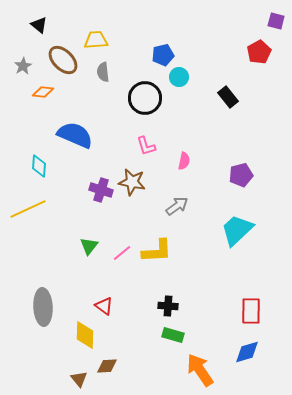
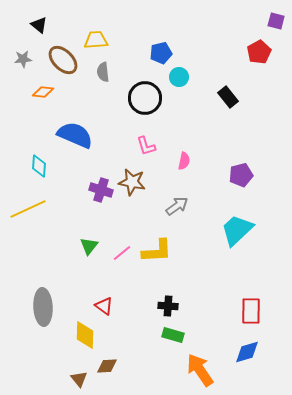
blue pentagon: moved 2 px left, 2 px up
gray star: moved 7 px up; rotated 24 degrees clockwise
